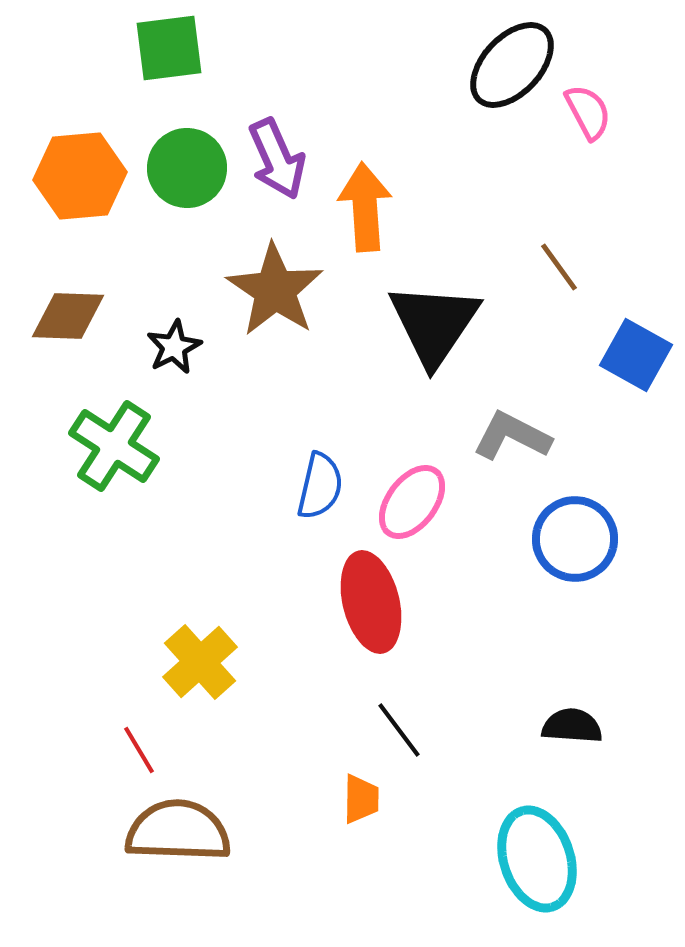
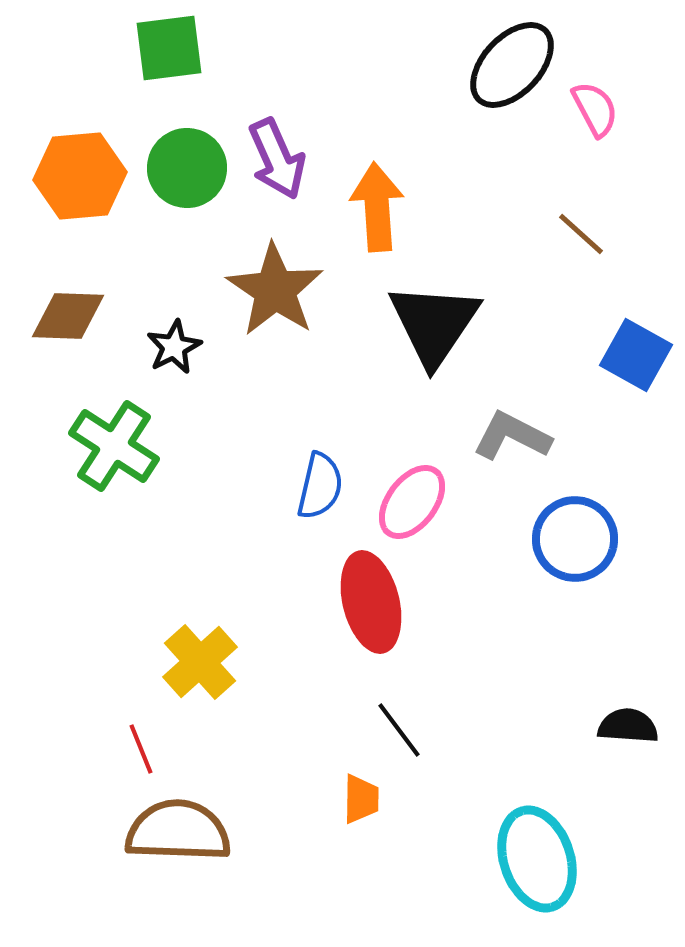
pink semicircle: moved 7 px right, 3 px up
orange arrow: moved 12 px right
brown line: moved 22 px right, 33 px up; rotated 12 degrees counterclockwise
black semicircle: moved 56 px right
red line: moved 2 px right, 1 px up; rotated 9 degrees clockwise
